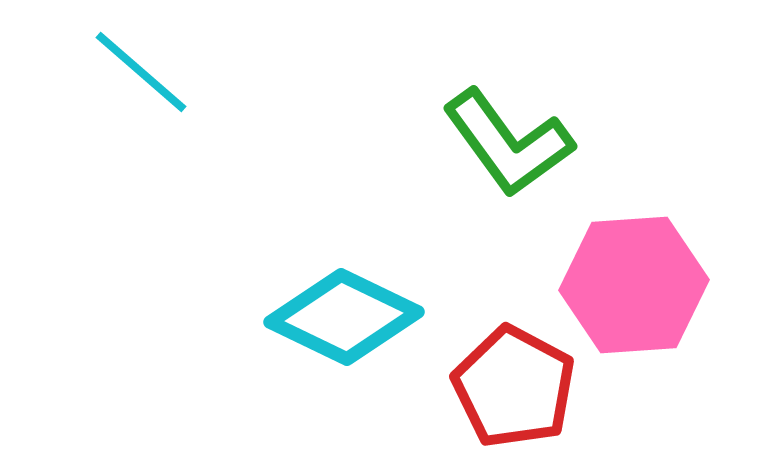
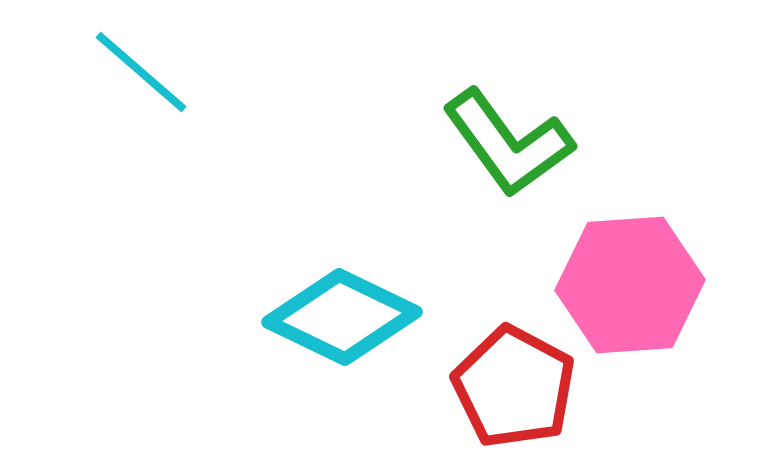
pink hexagon: moved 4 px left
cyan diamond: moved 2 px left
